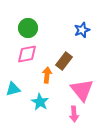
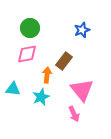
green circle: moved 2 px right
cyan triangle: rotated 21 degrees clockwise
cyan star: moved 1 px right, 5 px up; rotated 18 degrees clockwise
pink arrow: rotated 21 degrees counterclockwise
